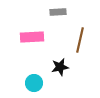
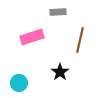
pink rectangle: rotated 15 degrees counterclockwise
black star: moved 5 px down; rotated 24 degrees counterclockwise
cyan circle: moved 15 px left
